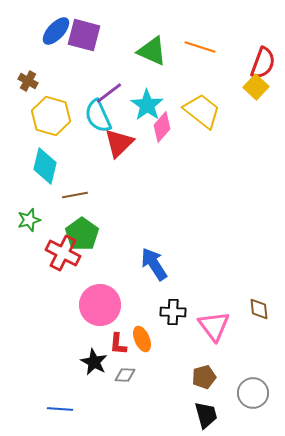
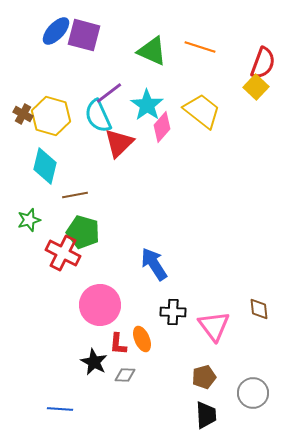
brown cross: moved 5 px left, 33 px down
green pentagon: moved 1 px right, 2 px up; rotated 20 degrees counterclockwise
black trapezoid: rotated 12 degrees clockwise
